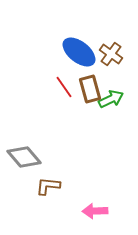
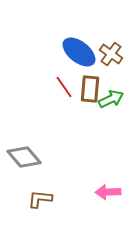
brown rectangle: rotated 20 degrees clockwise
brown L-shape: moved 8 px left, 13 px down
pink arrow: moved 13 px right, 19 px up
